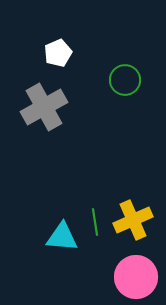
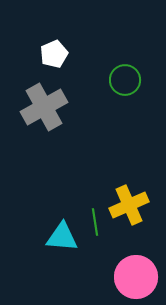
white pentagon: moved 4 px left, 1 px down
yellow cross: moved 4 px left, 15 px up
